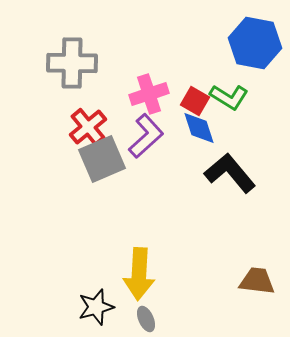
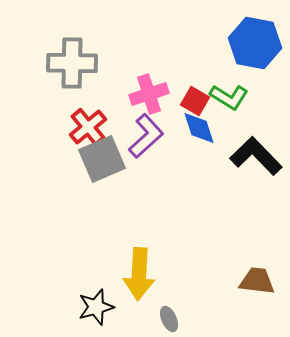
black L-shape: moved 26 px right, 17 px up; rotated 4 degrees counterclockwise
gray ellipse: moved 23 px right
